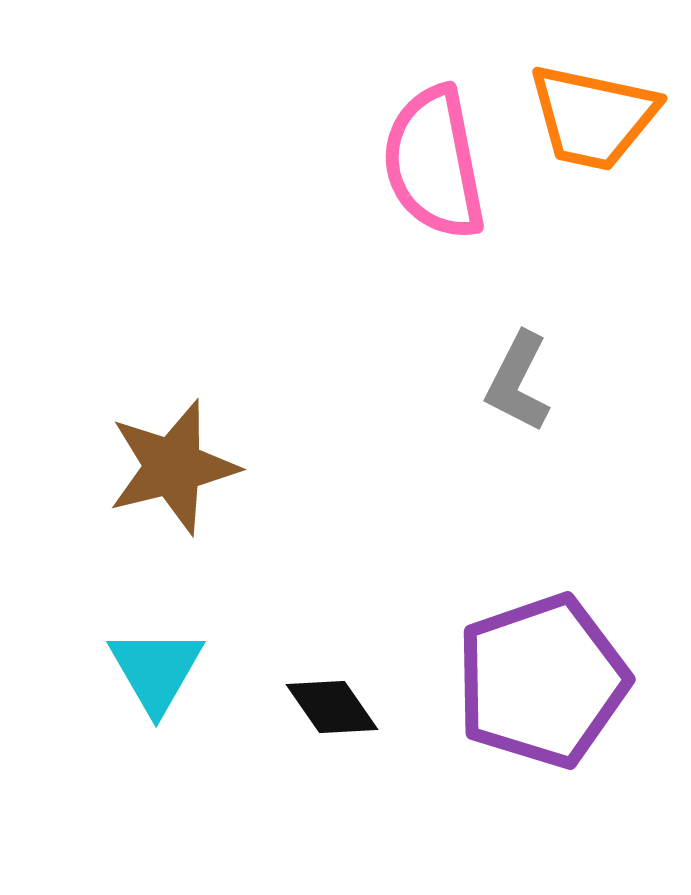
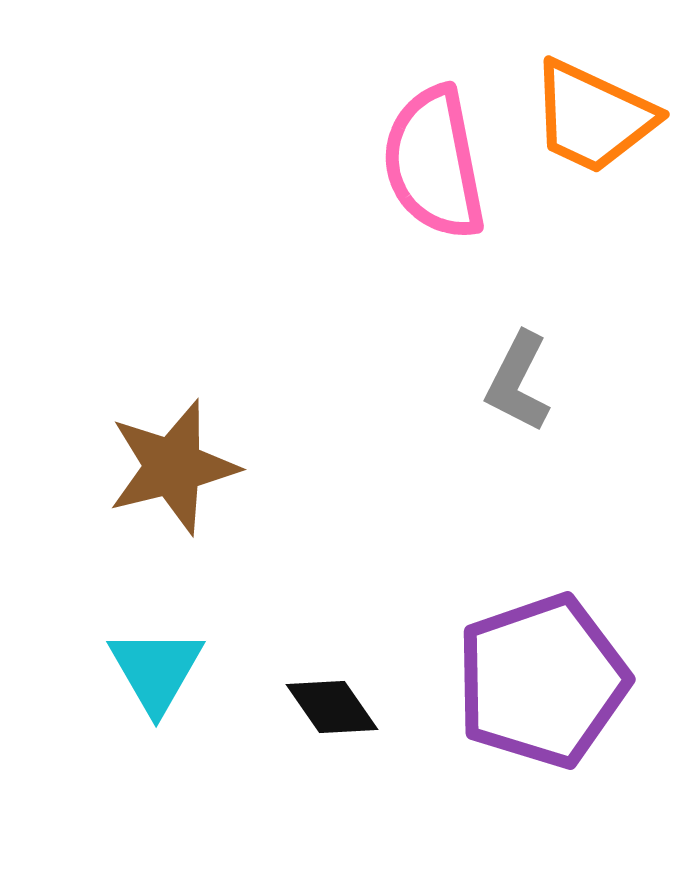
orange trapezoid: rotated 13 degrees clockwise
